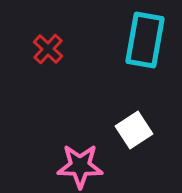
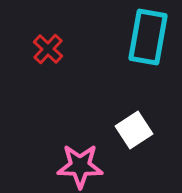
cyan rectangle: moved 3 px right, 3 px up
